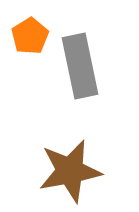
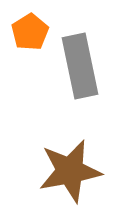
orange pentagon: moved 4 px up
